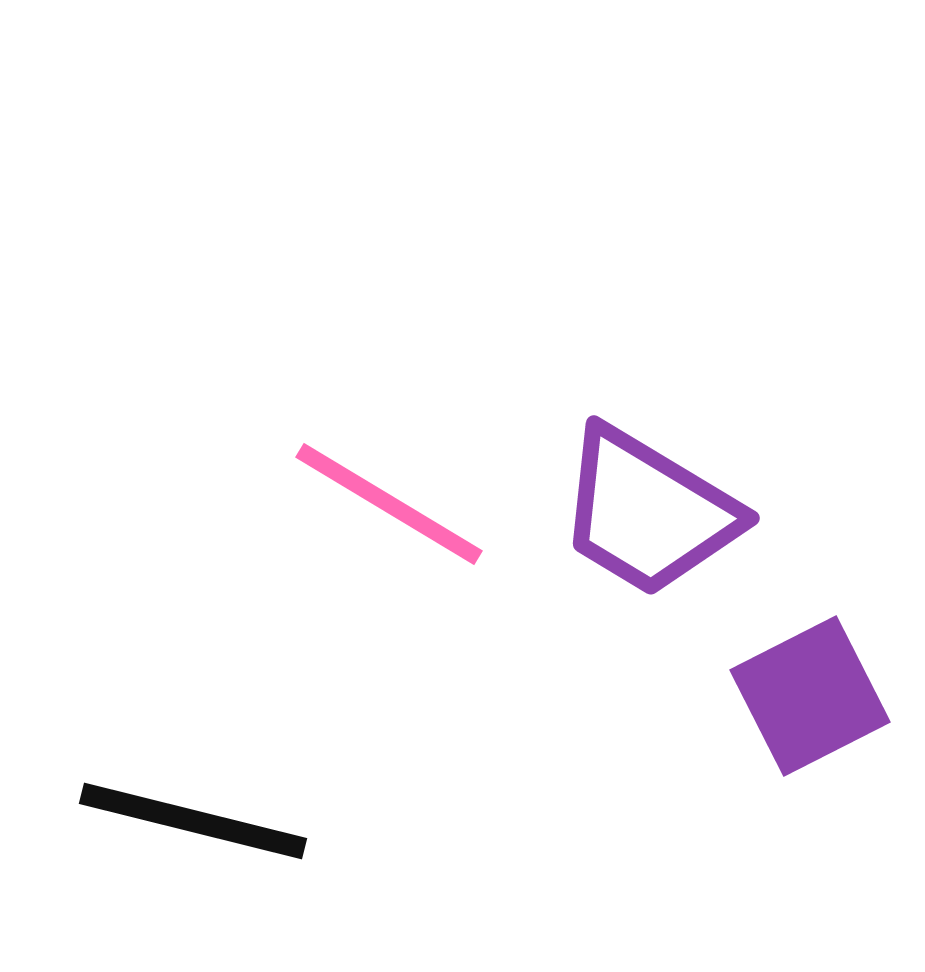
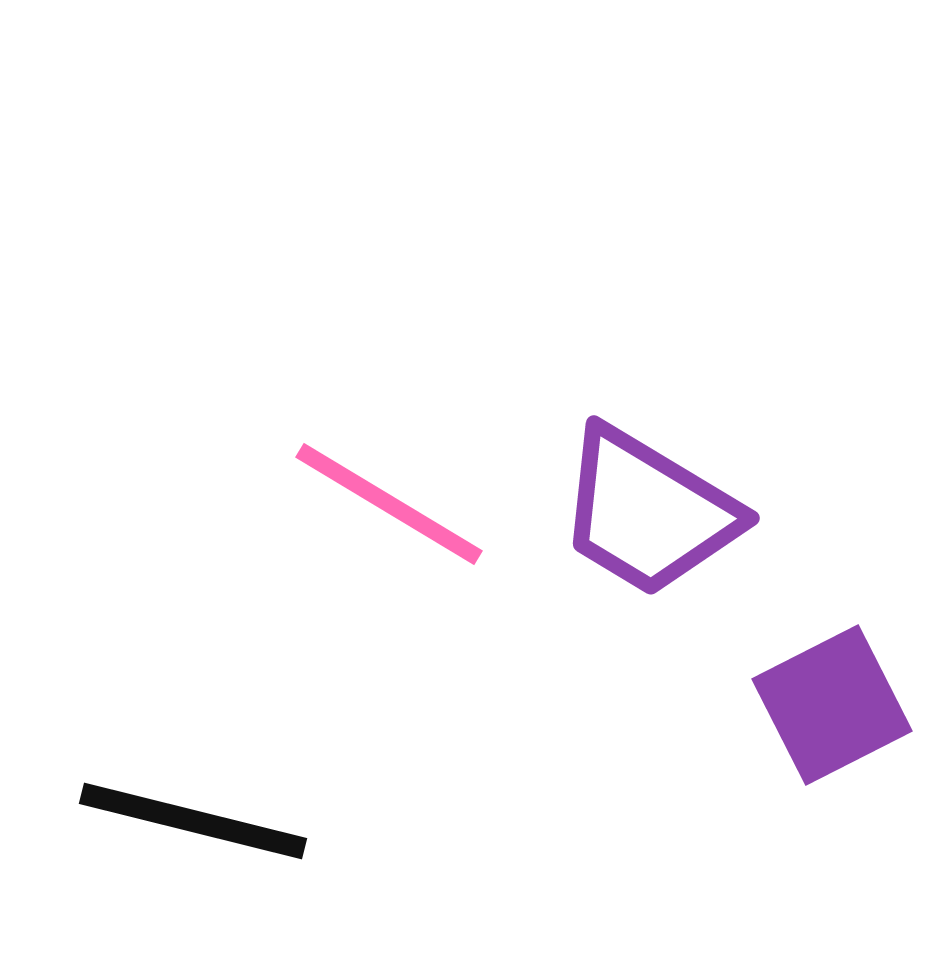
purple square: moved 22 px right, 9 px down
